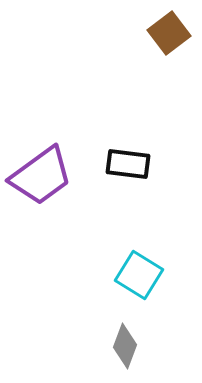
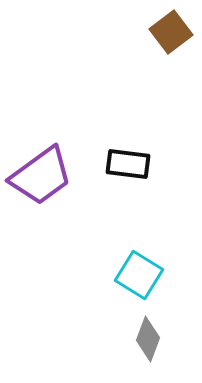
brown square: moved 2 px right, 1 px up
gray diamond: moved 23 px right, 7 px up
